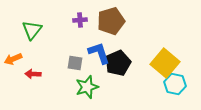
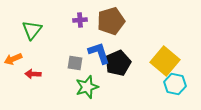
yellow square: moved 2 px up
